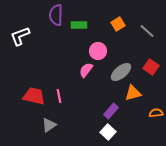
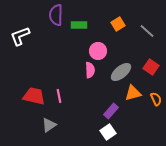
pink semicircle: moved 4 px right; rotated 140 degrees clockwise
orange semicircle: moved 14 px up; rotated 72 degrees clockwise
white square: rotated 14 degrees clockwise
